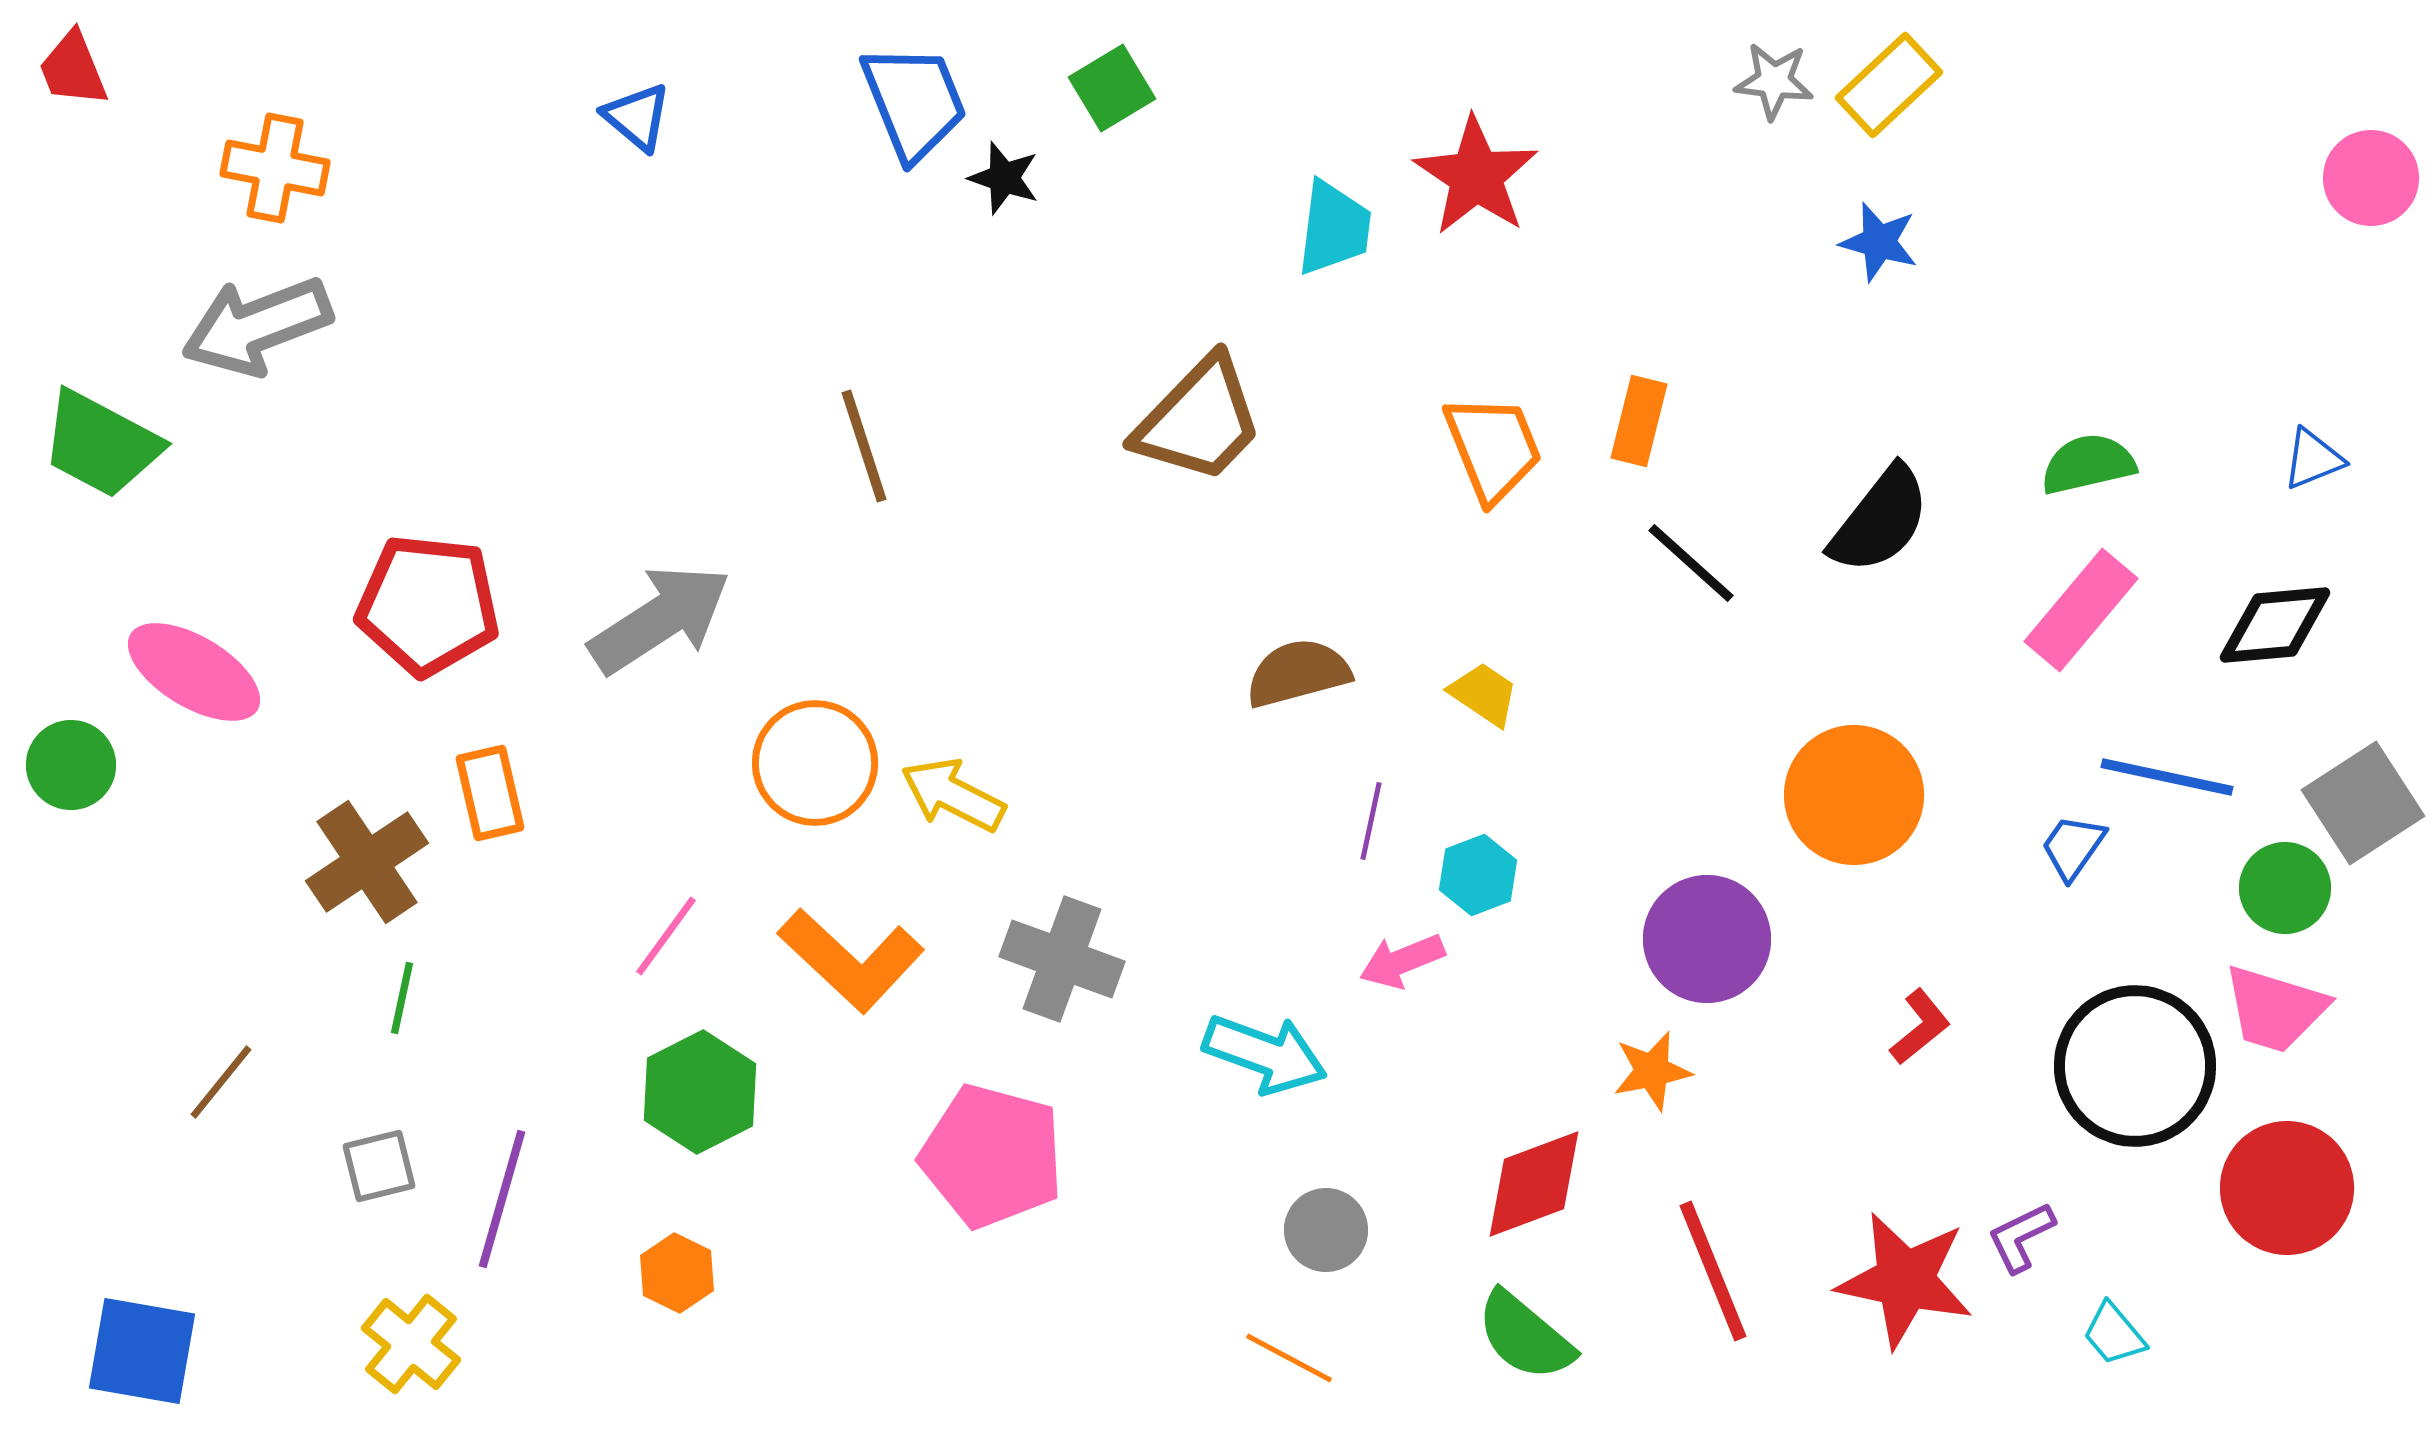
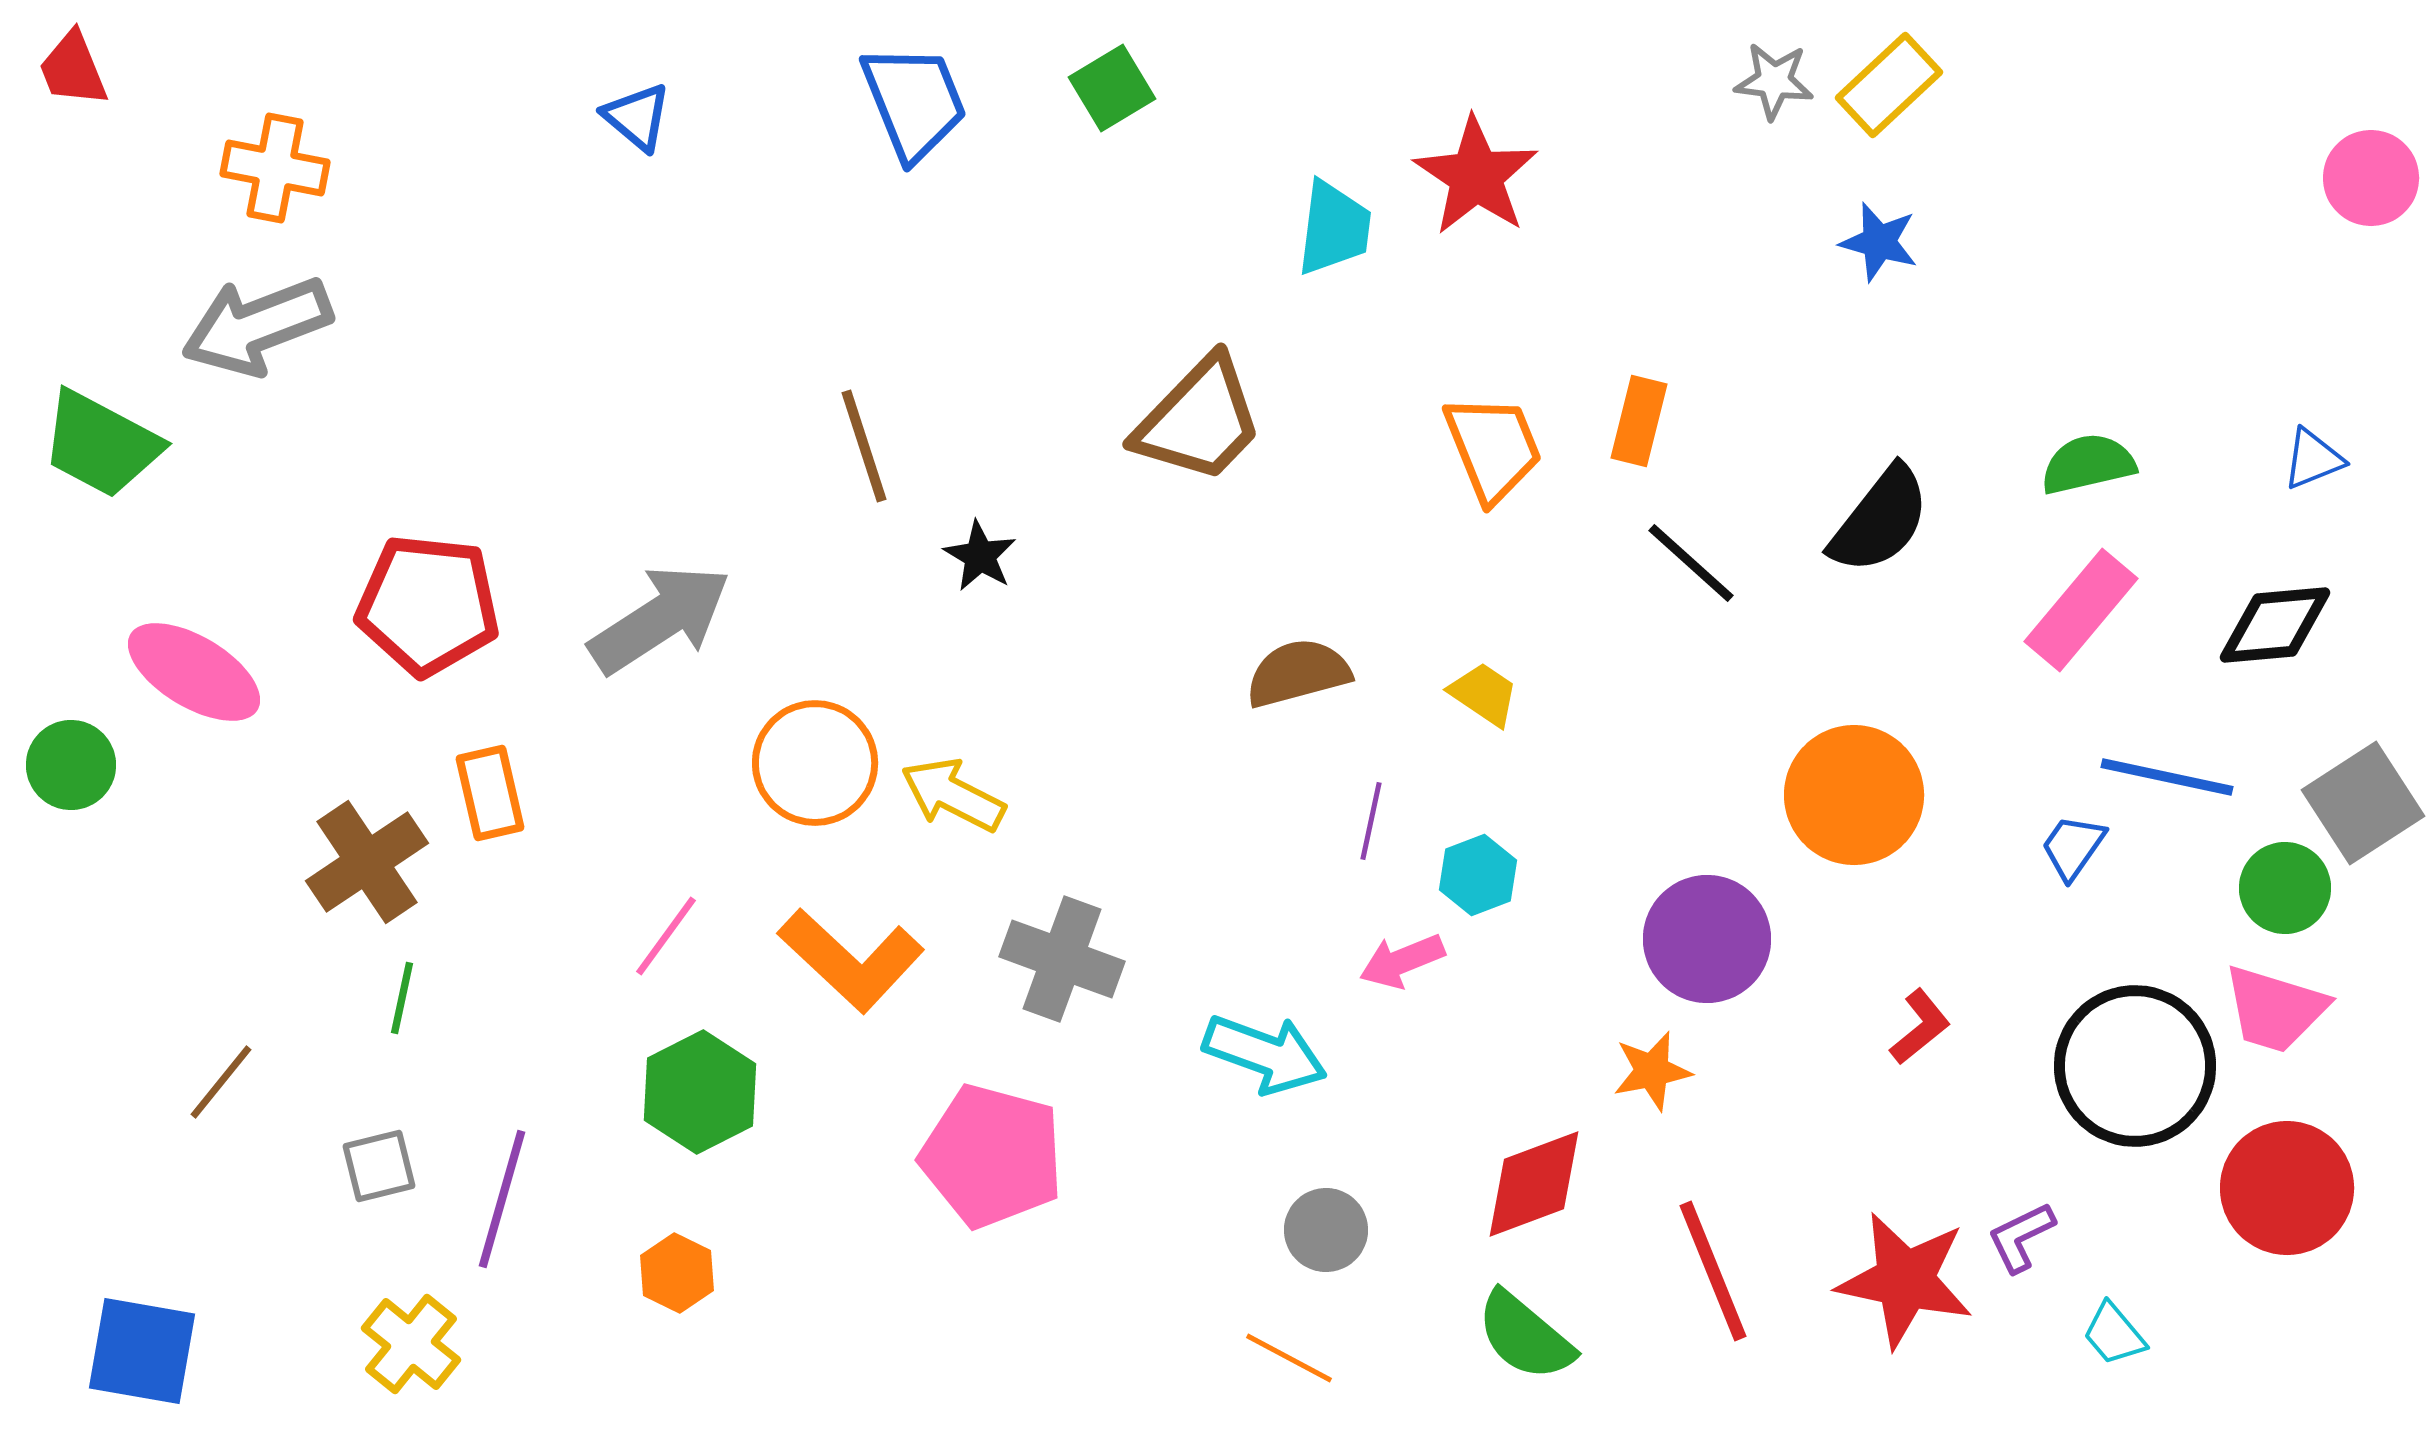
black star at (1004, 178): moved 24 px left, 378 px down; rotated 12 degrees clockwise
